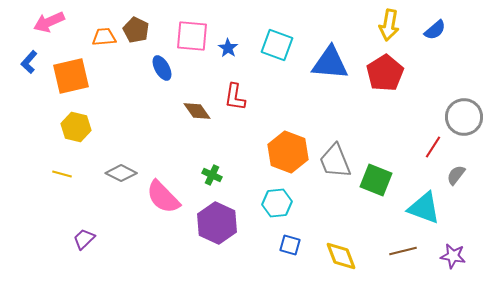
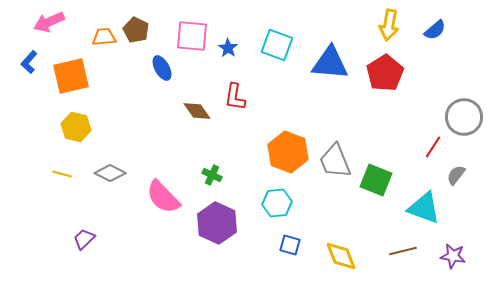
gray diamond: moved 11 px left
